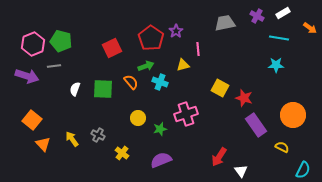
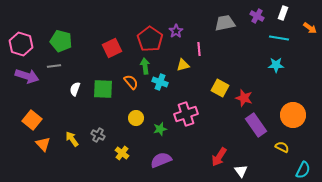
white rectangle: rotated 40 degrees counterclockwise
red pentagon: moved 1 px left, 1 px down
pink hexagon: moved 12 px left; rotated 20 degrees counterclockwise
pink line: moved 1 px right
green arrow: moved 1 px left; rotated 77 degrees counterclockwise
yellow circle: moved 2 px left
